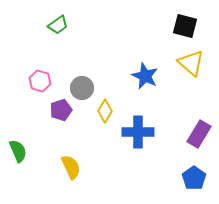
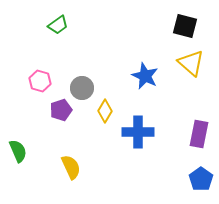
purple rectangle: rotated 20 degrees counterclockwise
blue pentagon: moved 7 px right, 1 px down
